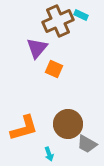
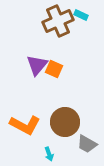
purple triangle: moved 17 px down
brown circle: moved 3 px left, 2 px up
orange L-shape: moved 1 px right, 3 px up; rotated 44 degrees clockwise
